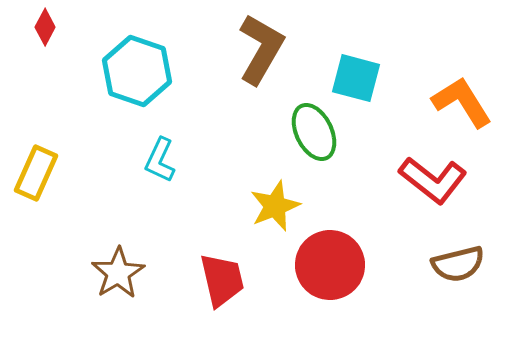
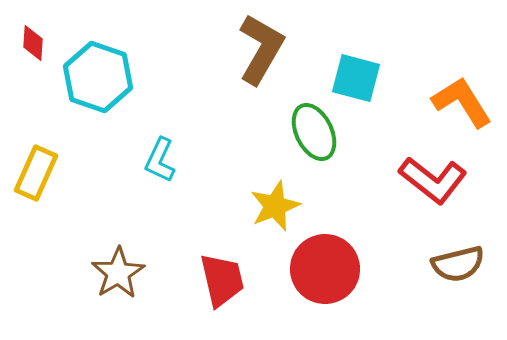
red diamond: moved 12 px left, 16 px down; rotated 24 degrees counterclockwise
cyan hexagon: moved 39 px left, 6 px down
red circle: moved 5 px left, 4 px down
